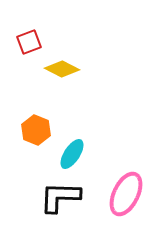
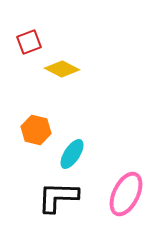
orange hexagon: rotated 8 degrees counterclockwise
black L-shape: moved 2 px left
